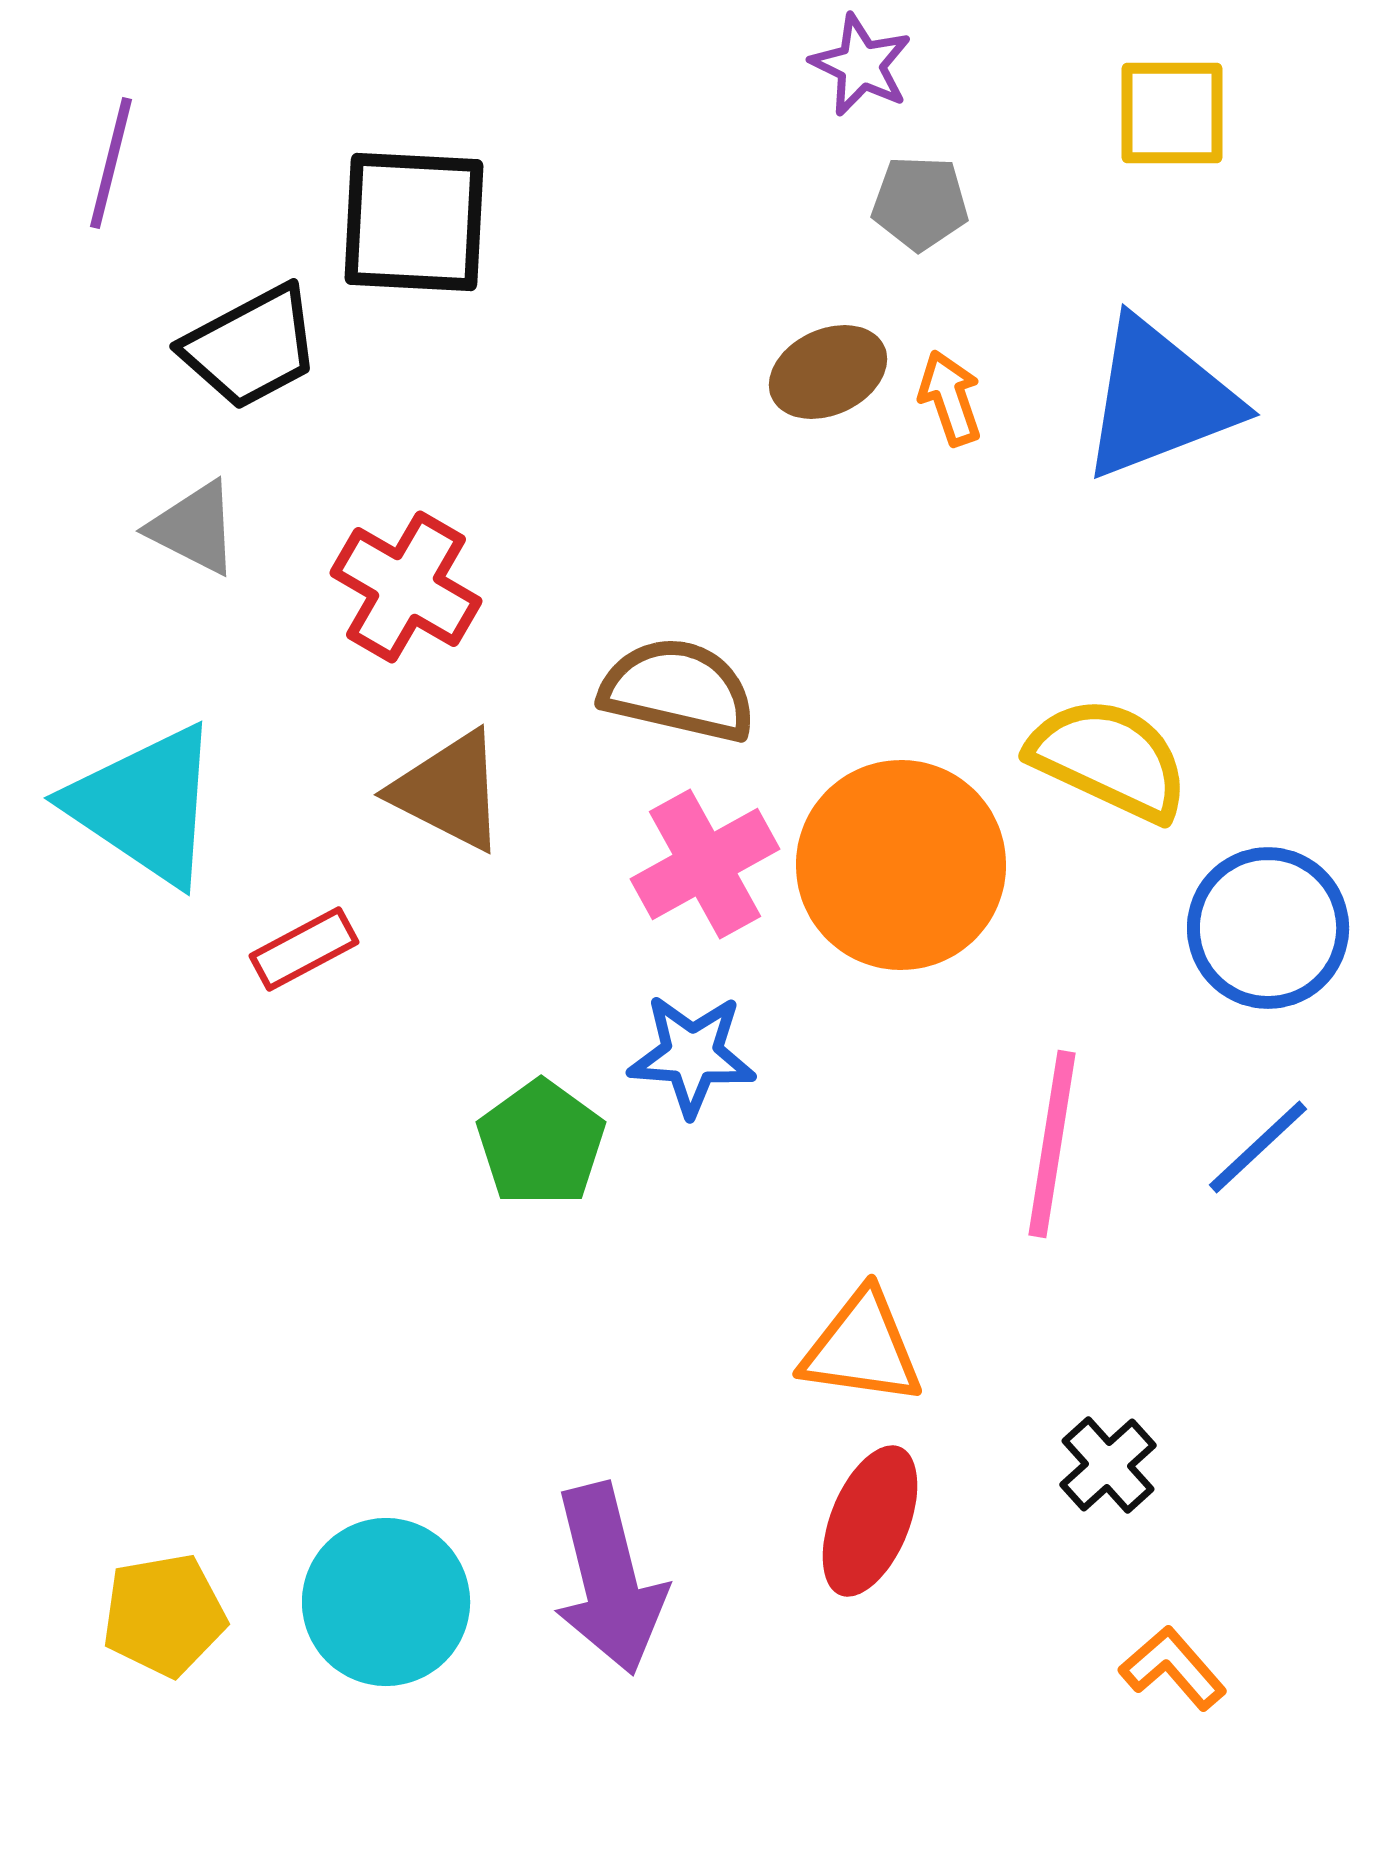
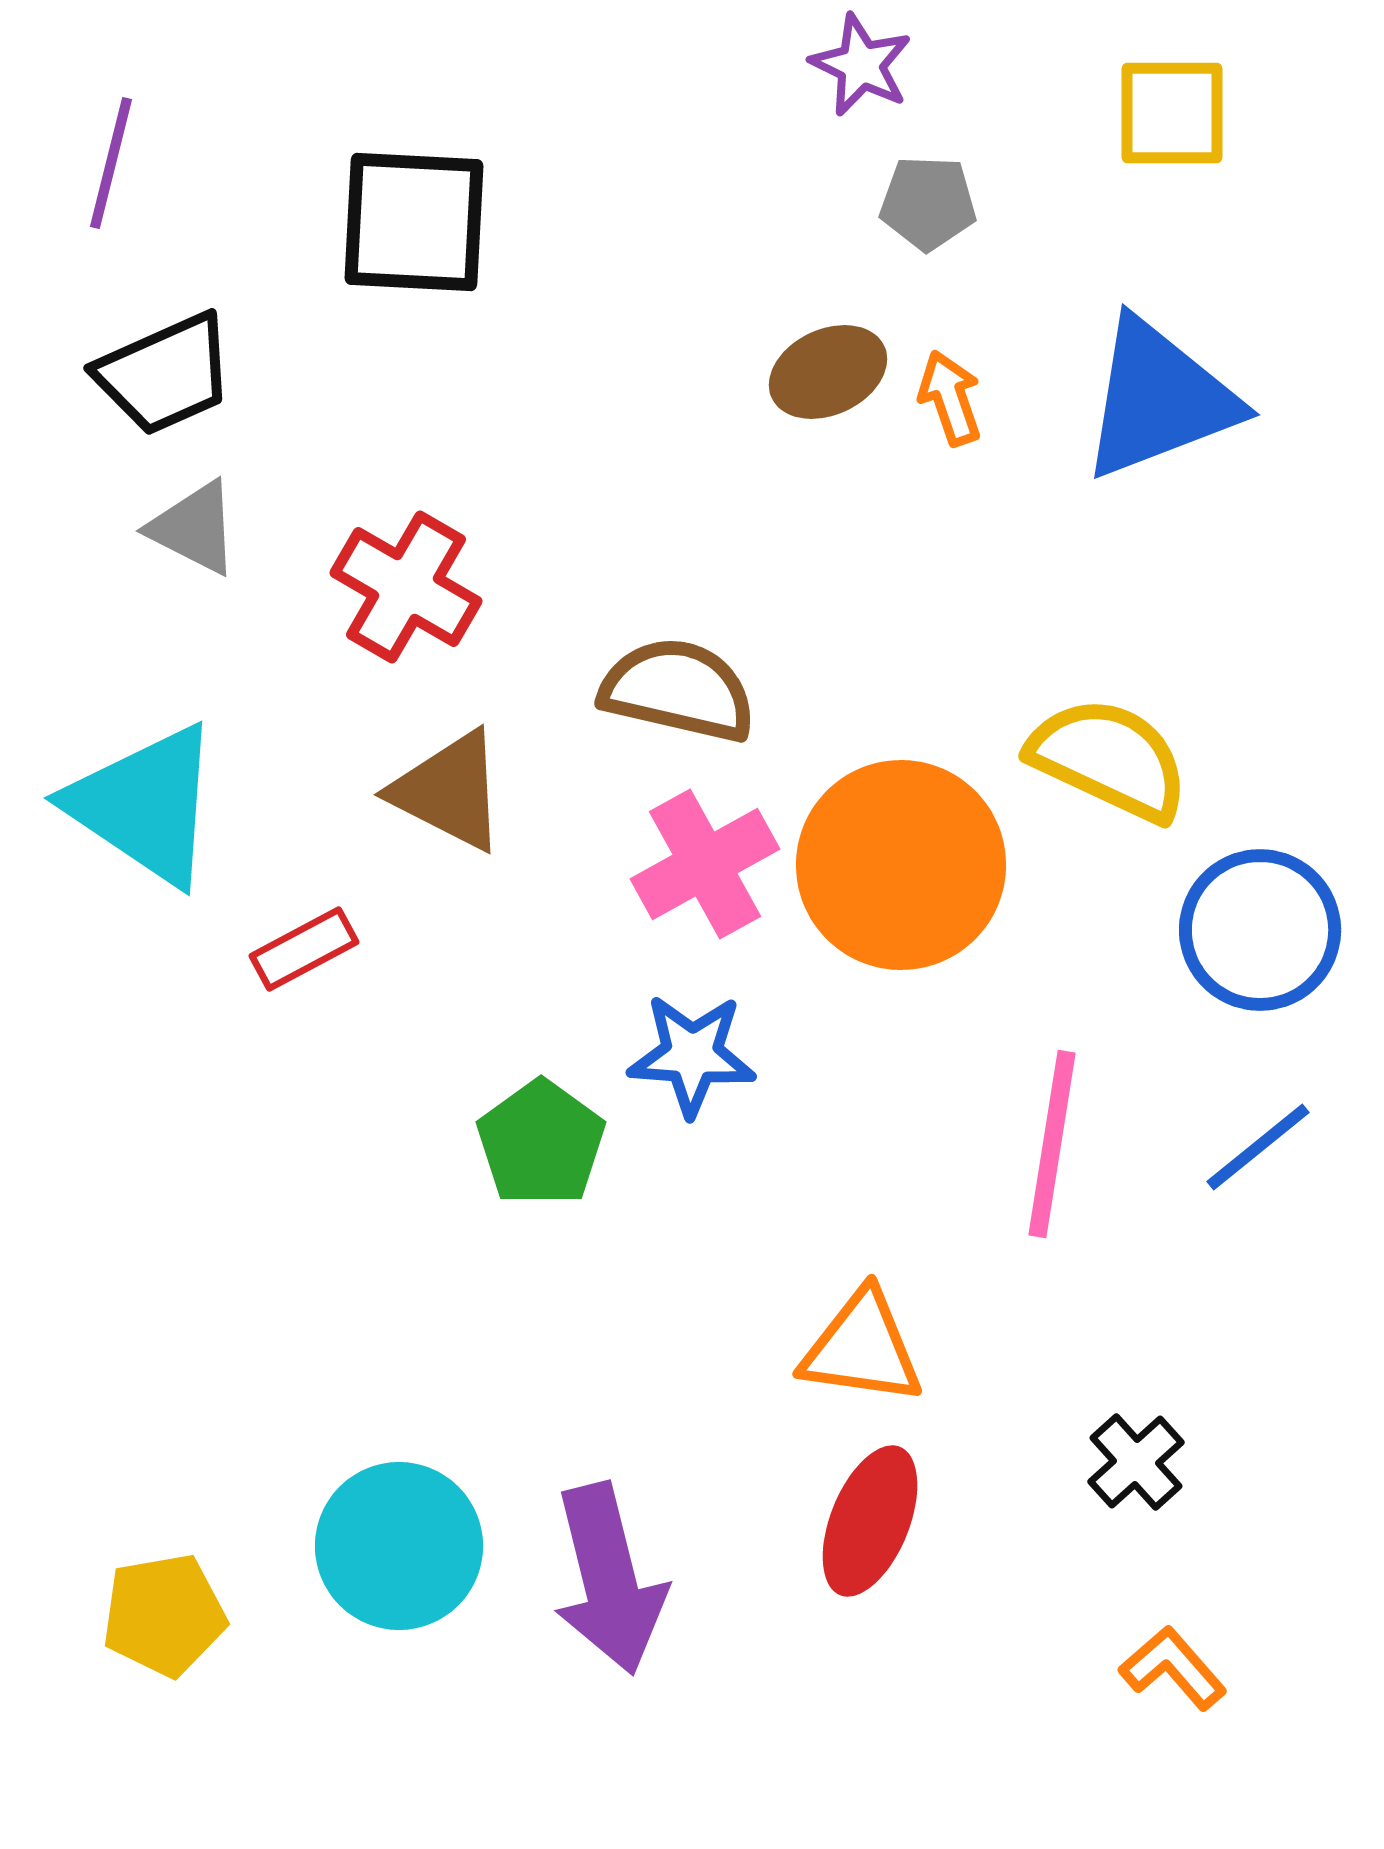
gray pentagon: moved 8 px right
black trapezoid: moved 86 px left, 27 px down; rotated 4 degrees clockwise
blue circle: moved 8 px left, 2 px down
blue line: rotated 4 degrees clockwise
black cross: moved 28 px right, 3 px up
cyan circle: moved 13 px right, 56 px up
